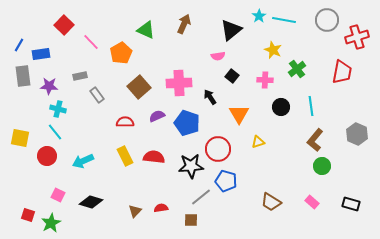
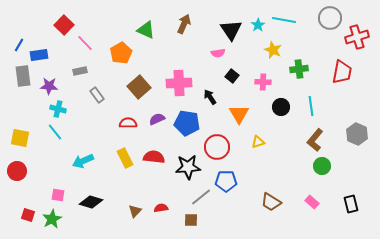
cyan star at (259, 16): moved 1 px left, 9 px down
gray circle at (327, 20): moved 3 px right, 2 px up
black triangle at (231, 30): rotated 25 degrees counterclockwise
pink line at (91, 42): moved 6 px left, 1 px down
blue rectangle at (41, 54): moved 2 px left, 1 px down
pink semicircle at (218, 56): moved 3 px up
green cross at (297, 69): moved 2 px right; rotated 30 degrees clockwise
gray rectangle at (80, 76): moved 5 px up
pink cross at (265, 80): moved 2 px left, 2 px down
purple semicircle at (157, 116): moved 3 px down
red semicircle at (125, 122): moved 3 px right, 1 px down
blue pentagon at (187, 123): rotated 10 degrees counterclockwise
red circle at (218, 149): moved 1 px left, 2 px up
red circle at (47, 156): moved 30 px left, 15 px down
yellow rectangle at (125, 156): moved 2 px down
black star at (191, 166): moved 3 px left, 1 px down
blue pentagon at (226, 181): rotated 15 degrees counterclockwise
pink square at (58, 195): rotated 16 degrees counterclockwise
black rectangle at (351, 204): rotated 60 degrees clockwise
green star at (51, 223): moved 1 px right, 4 px up
